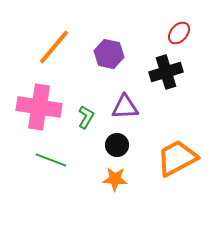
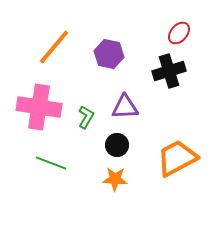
black cross: moved 3 px right, 1 px up
green line: moved 3 px down
